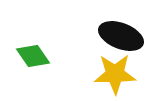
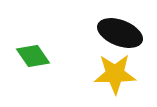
black ellipse: moved 1 px left, 3 px up
